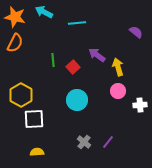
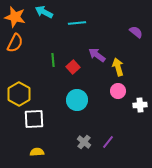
yellow hexagon: moved 2 px left, 1 px up
